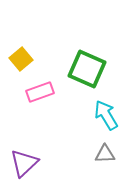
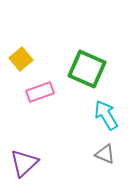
gray triangle: rotated 25 degrees clockwise
